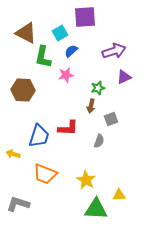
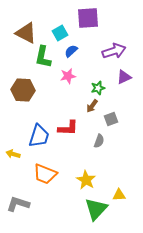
purple square: moved 3 px right, 1 px down
pink star: moved 2 px right, 1 px down
brown arrow: moved 1 px right; rotated 24 degrees clockwise
green triangle: rotated 50 degrees counterclockwise
